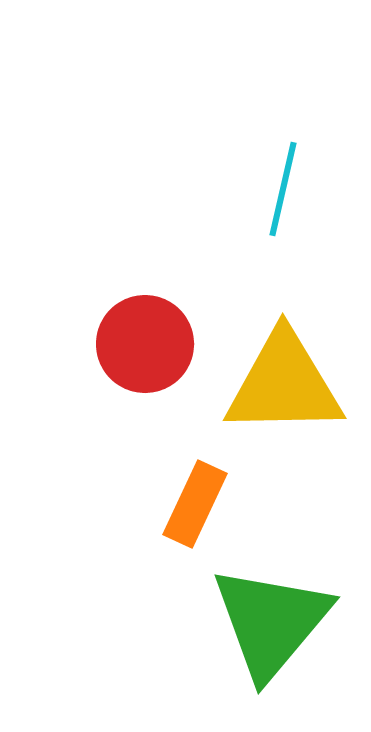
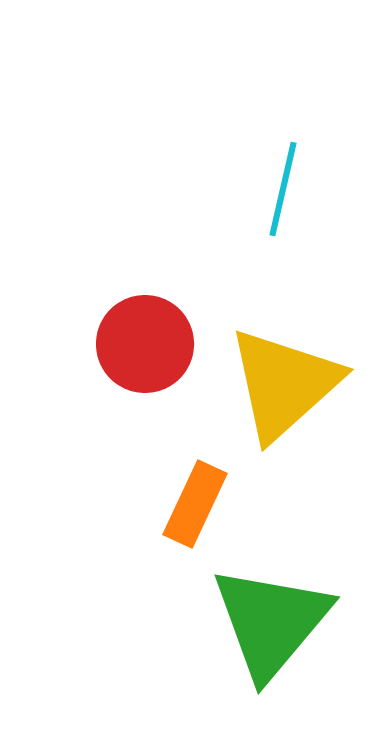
yellow triangle: rotated 41 degrees counterclockwise
